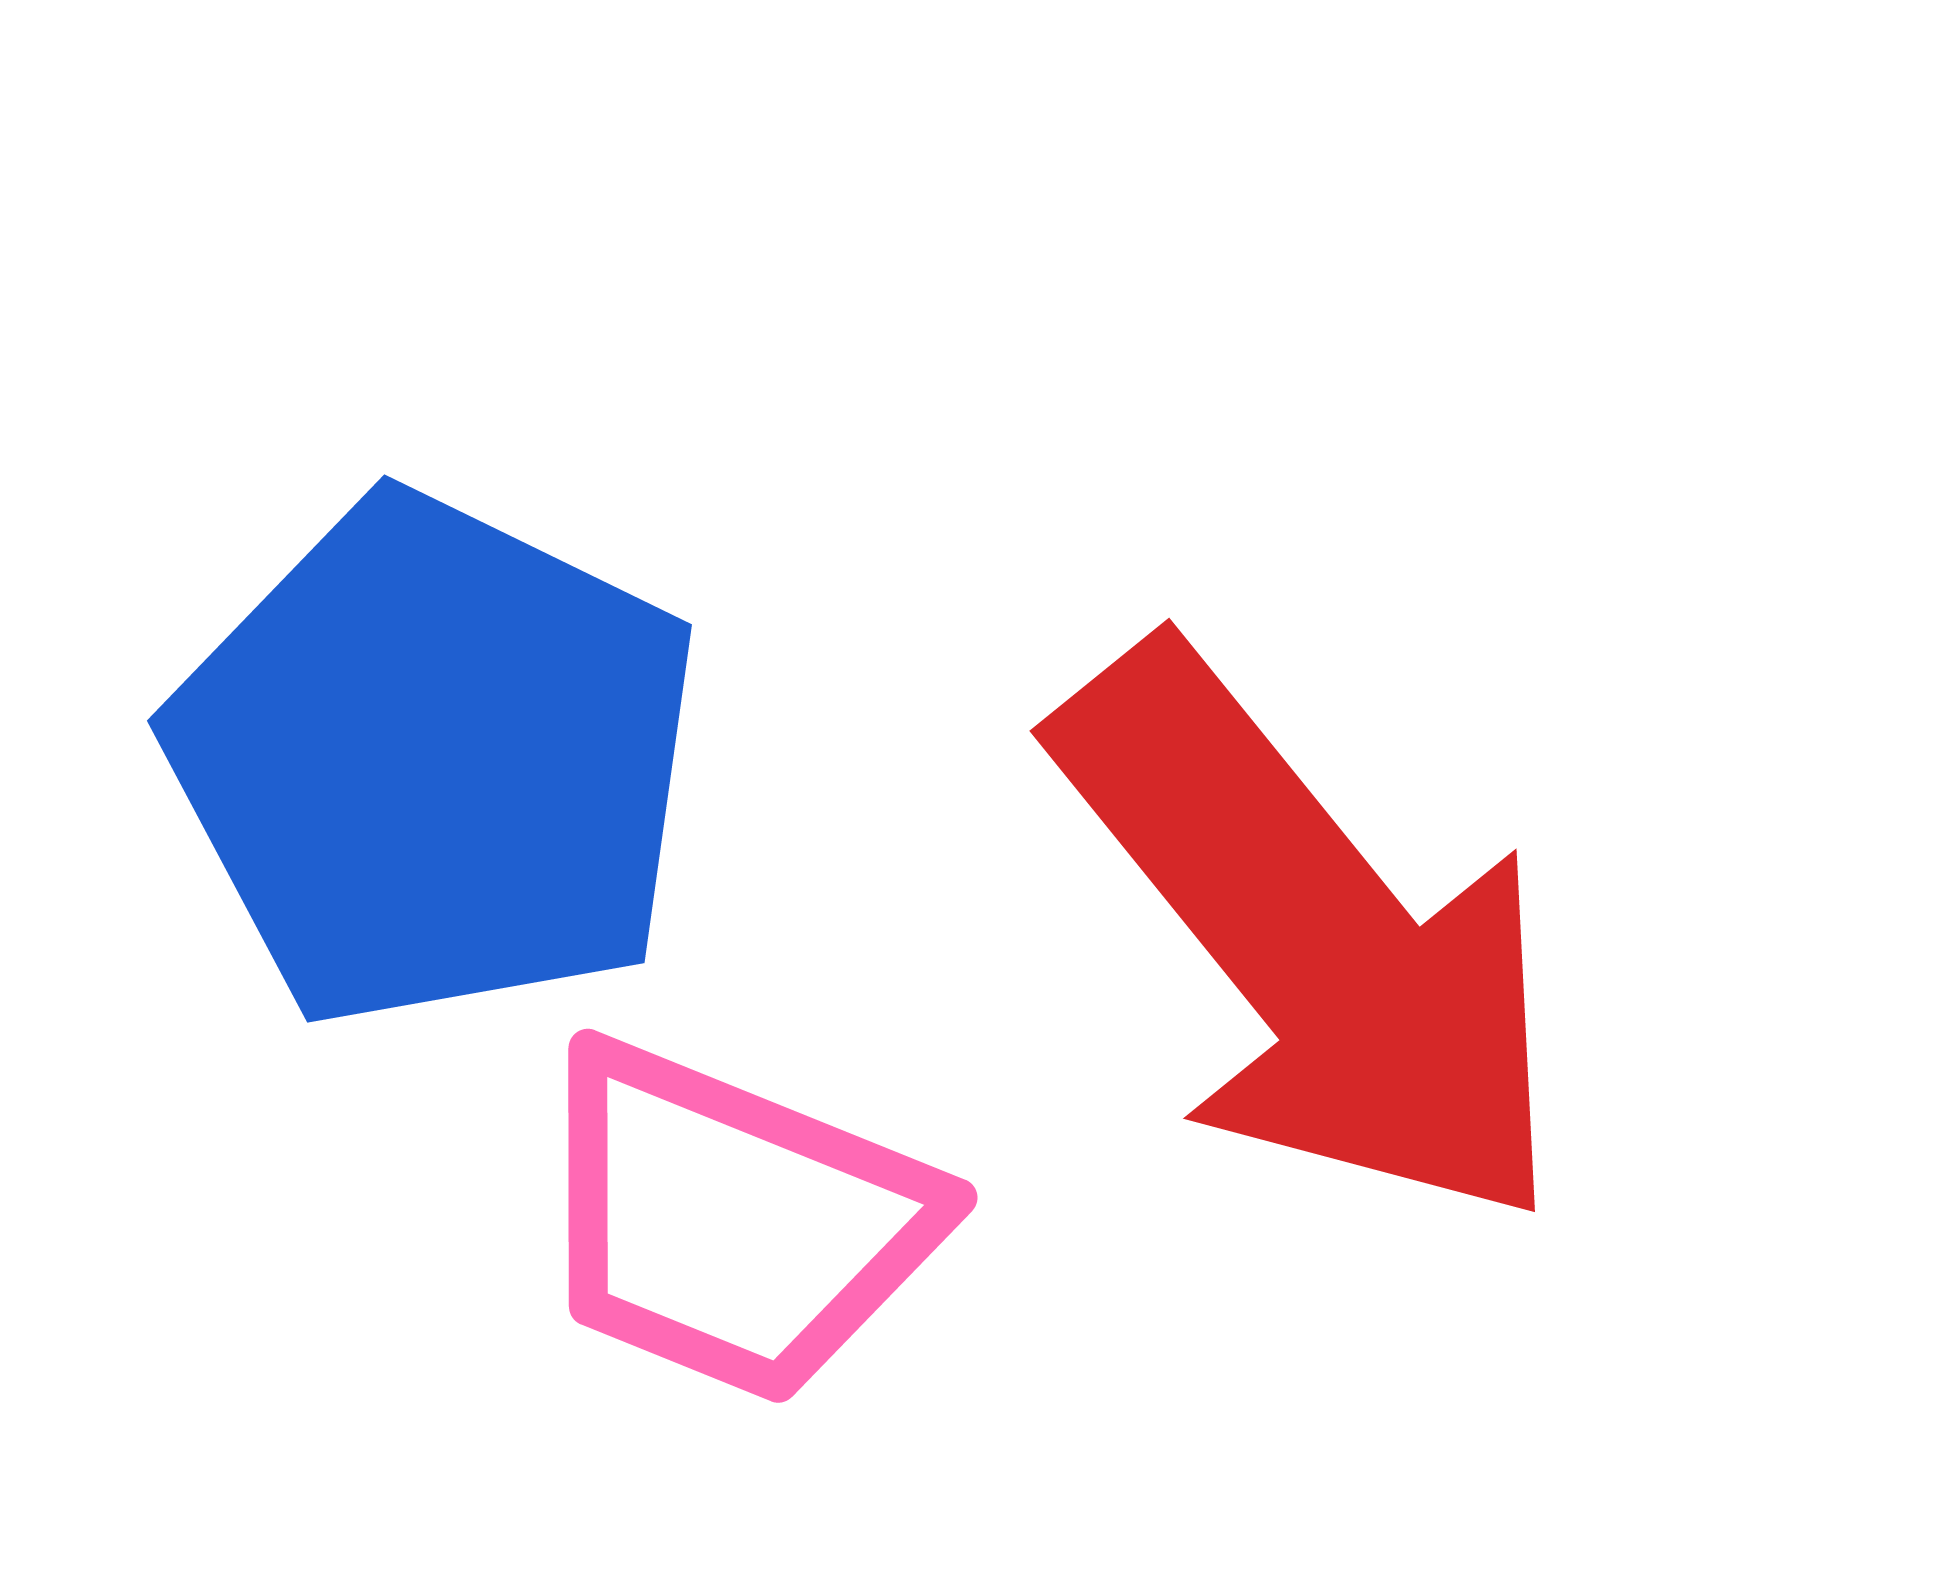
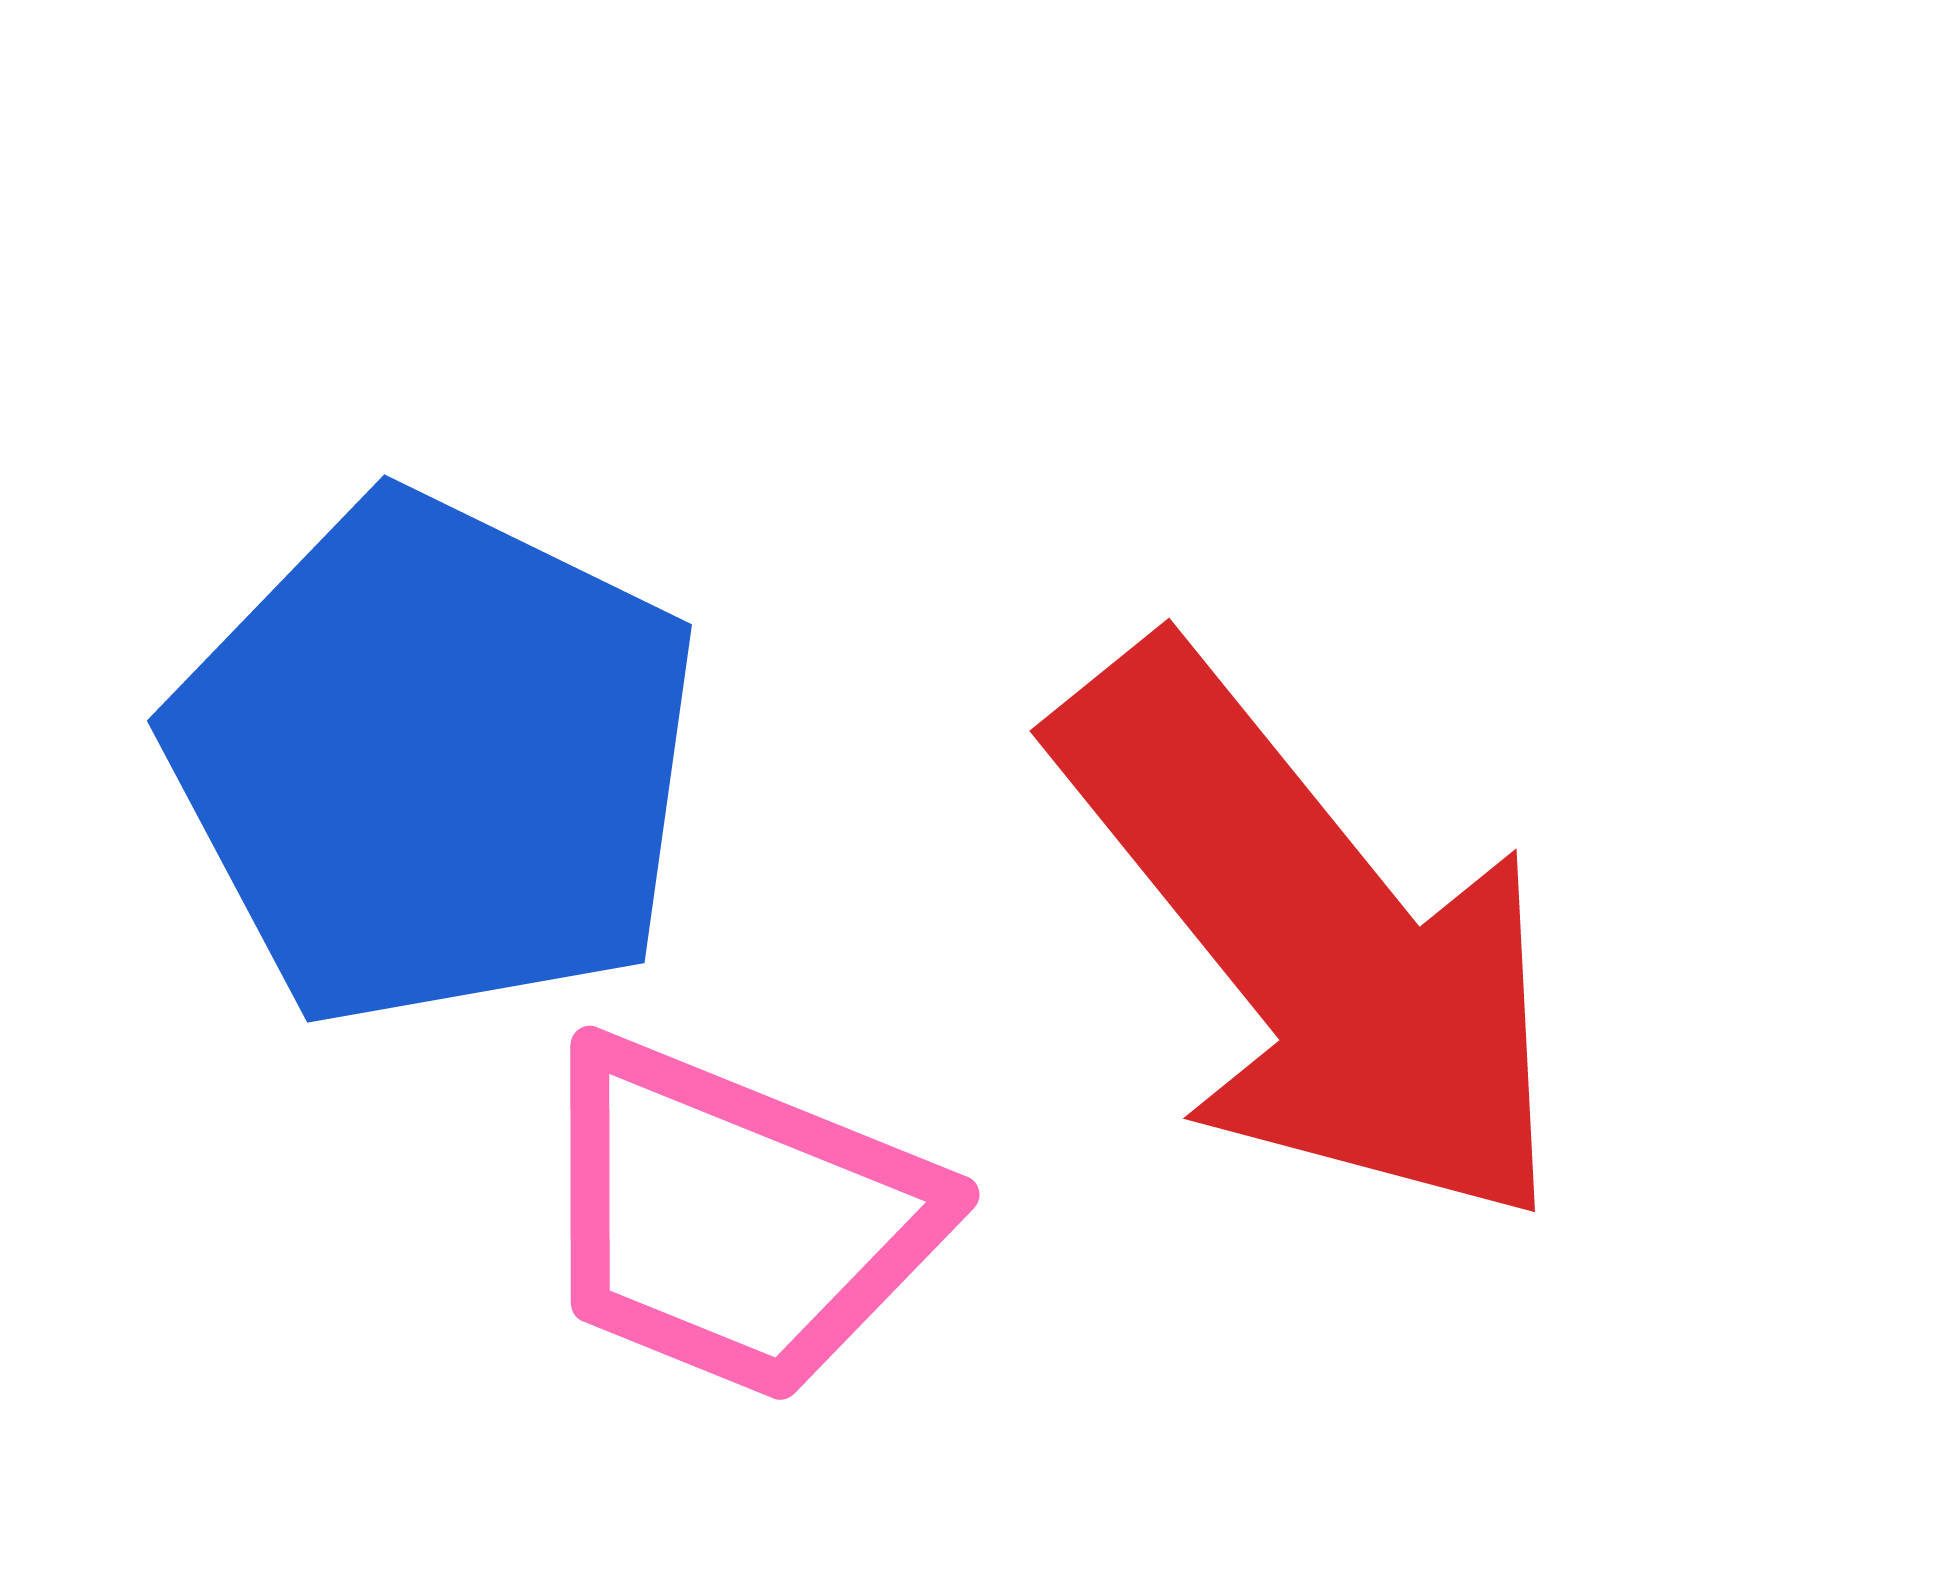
pink trapezoid: moved 2 px right, 3 px up
